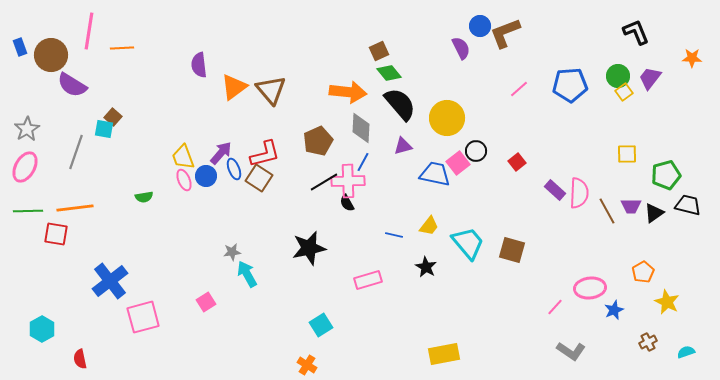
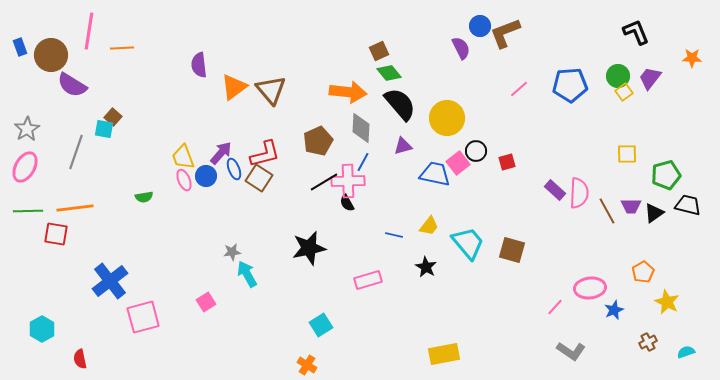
red square at (517, 162): moved 10 px left; rotated 24 degrees clockwise
